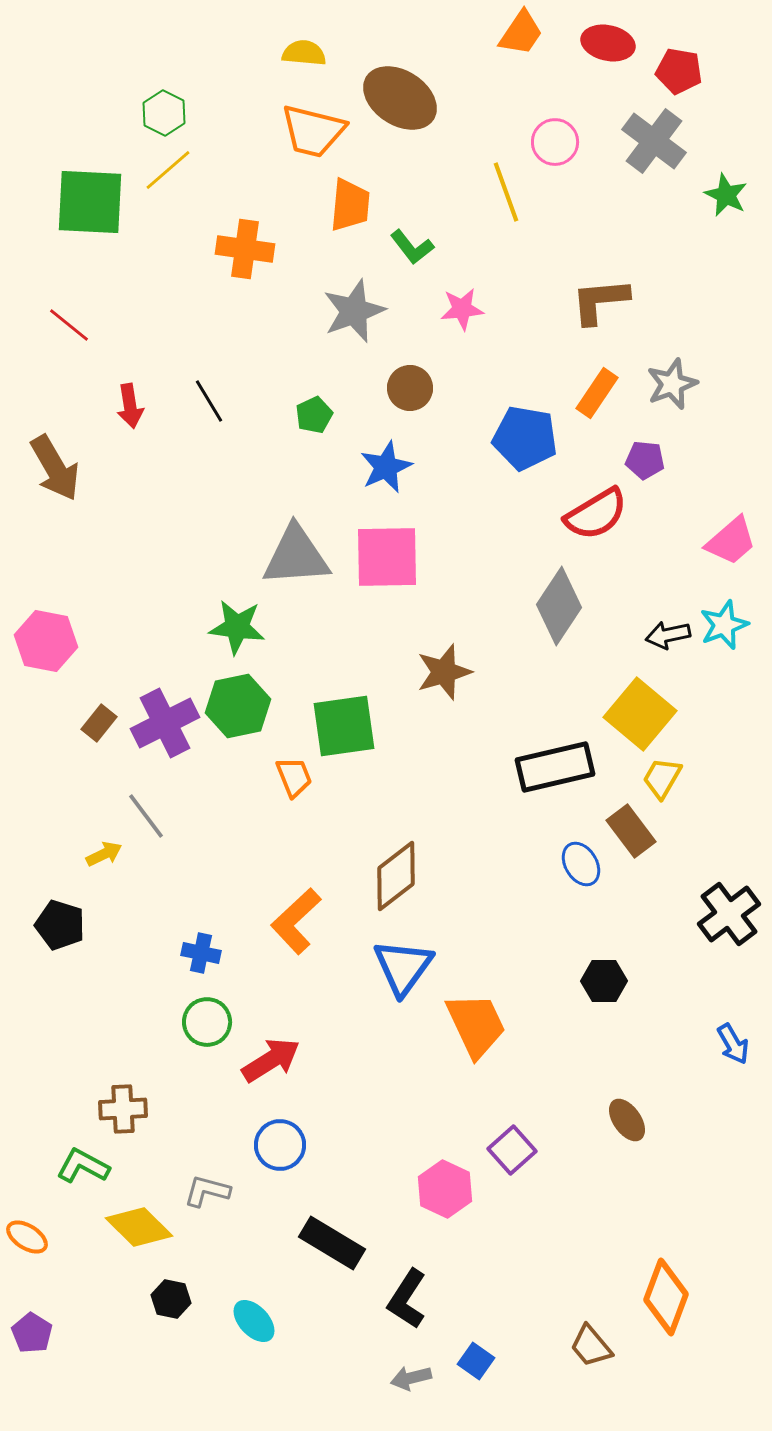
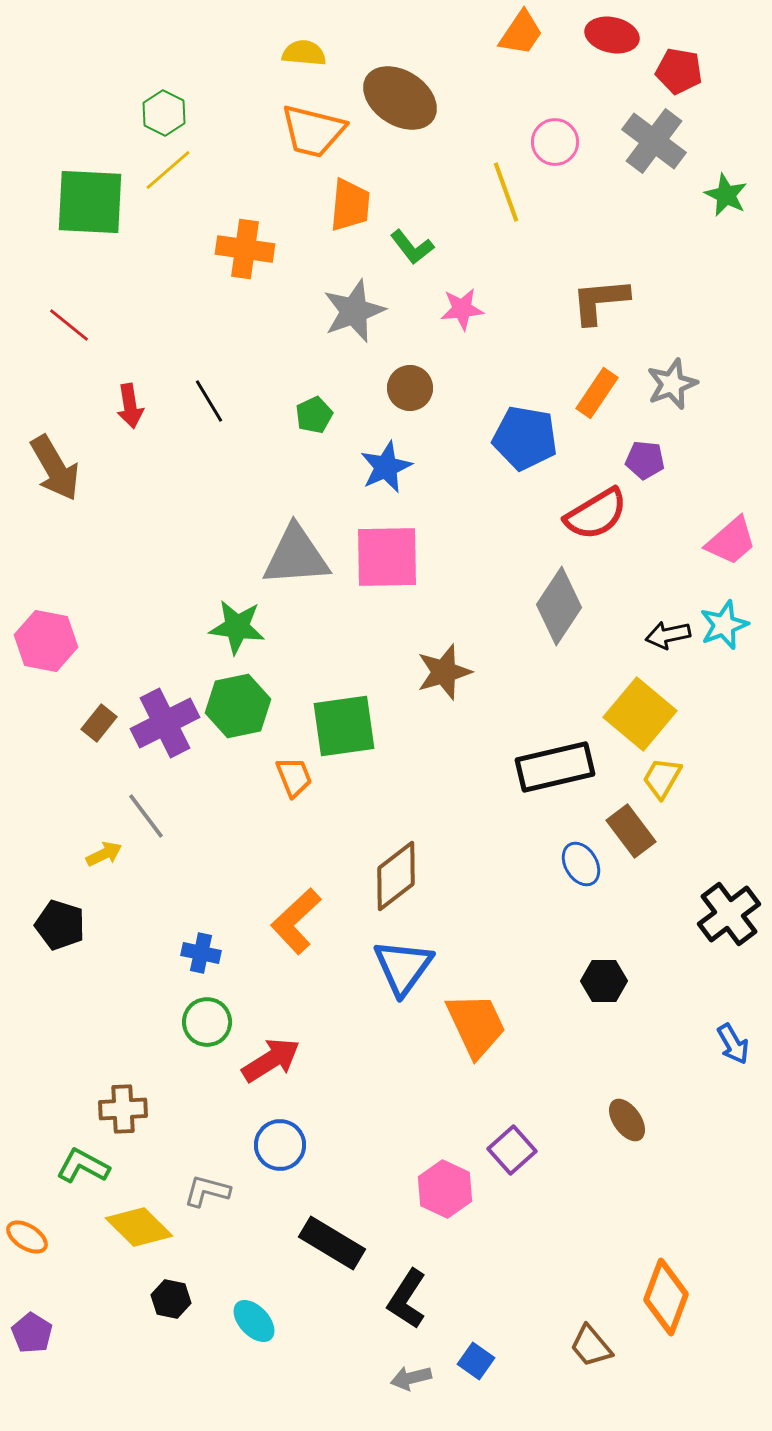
red ellipse at (608, 43): moved 4 px right, 8 px up
